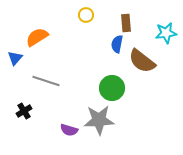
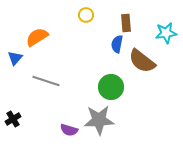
green circle: moved 1 px left, 1 px up
black cross: moved 11 px left, 8 px down
